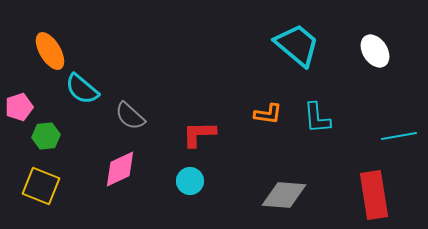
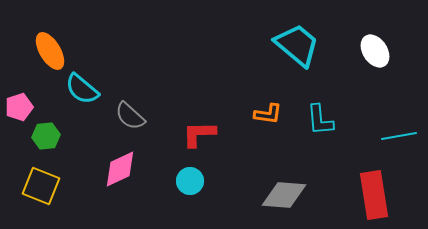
cyan L-shape: moved 3 px right, 2 px down
